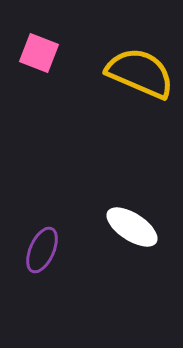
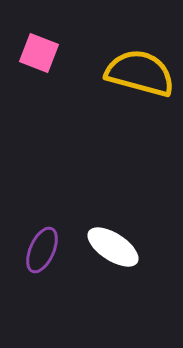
yellow semicircle: rotated 8 degrees counterclockwise
white ellipse: moved 19 px left, 20 px down
